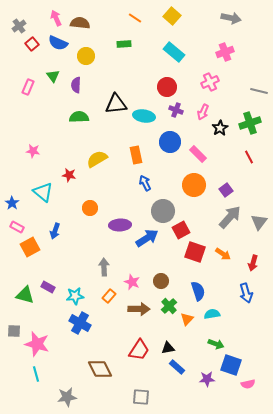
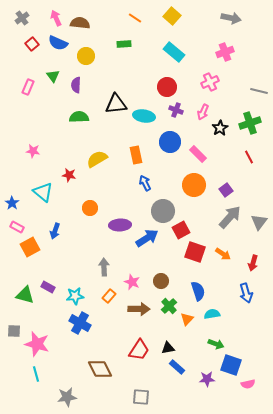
gray cross at (19, 26): moved 3 px right, 8 px up
